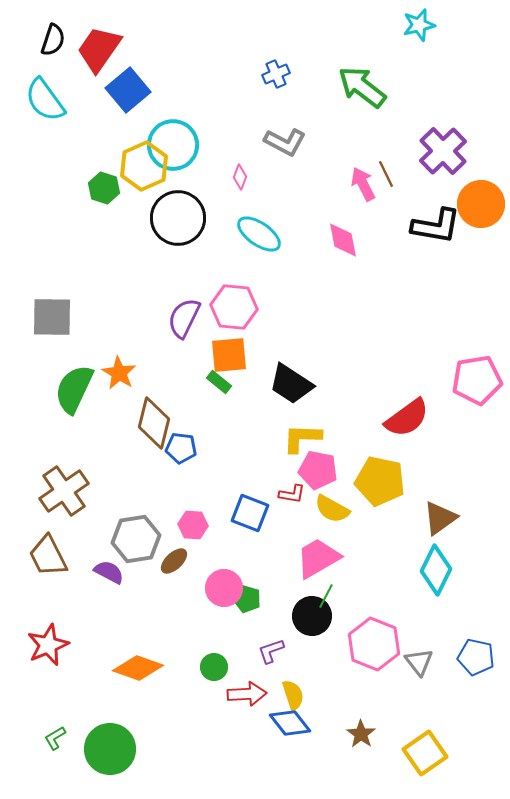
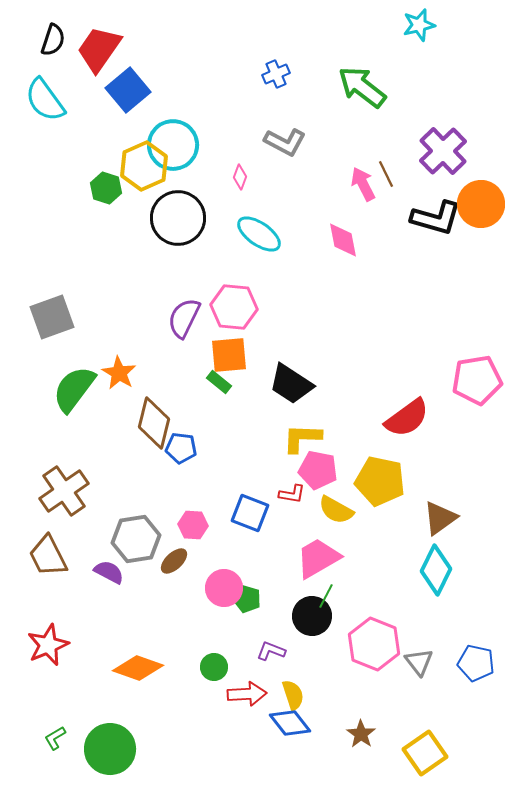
green hexagon at (104, 188): moved 2 px right
black L-shape at (436, 226): moved 8 px up; rotated 6 degrees clockwise
gray square at (52, 317): rotated 21 degrees counterclockwise
green semicircle at (74, 389): rotated 12 degrees clockwise
yellow semicircle at (332, 509): moved 4 px right, 1 px down
purple L-shape at (271, 651): rotated 40 degrees clockwise
blue pentagon at (476, 657): moved 6 px down
